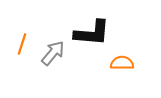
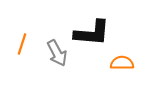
gray arrow: moved 4 px right; rotated 112 degrees clockwise
